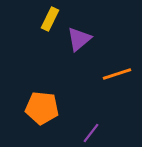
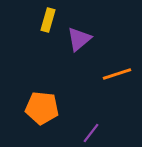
yellow rectangle: moved 2 px left, 1 px down; rotated 10 degrees counterclockwise
